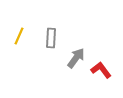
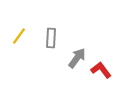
yellow line: rotated 12 degrees clockwise
gray arrow: moved 1 px right
